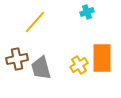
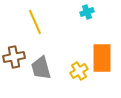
yellow line: rotated 65 degrees counterclockwise
brown cross: moved 3 px left, 2 px up
yellow cross: moved 6 px down
